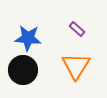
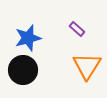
blue star: rotated 20 degrees counterclockwise
orange triangle: moved 11 px right
